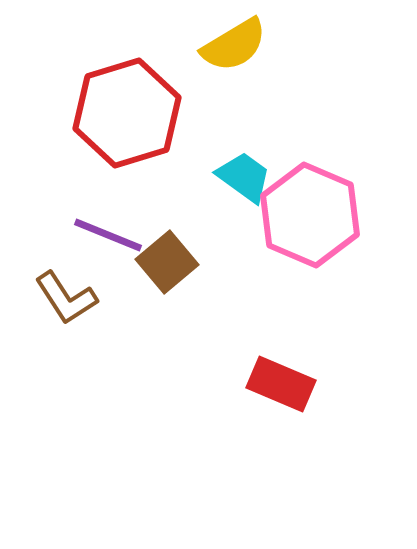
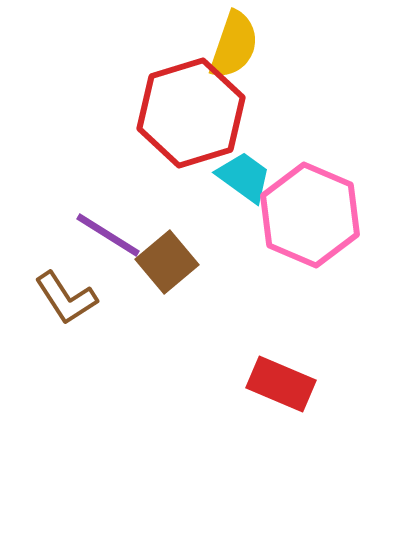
yellow semicircle: rotated 40 degrees counterclockwise
red hexagon: moved 64 px right
purple line: rotated 10 degrees clockwise
